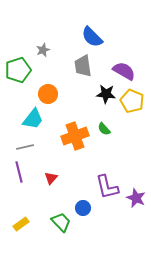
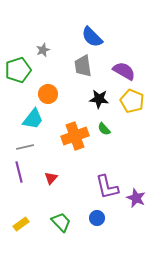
black star: moved 7 px left, 5 px down
blue circle: moved 14 px right, 10 px down
